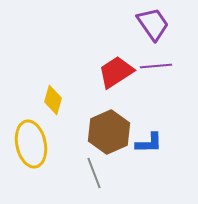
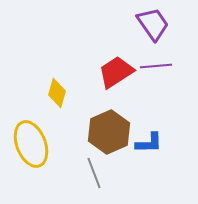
yellow diamond: moved 4 px right, 7 px up
yellow ellipse: rotated 9 degrees counterclockwise
